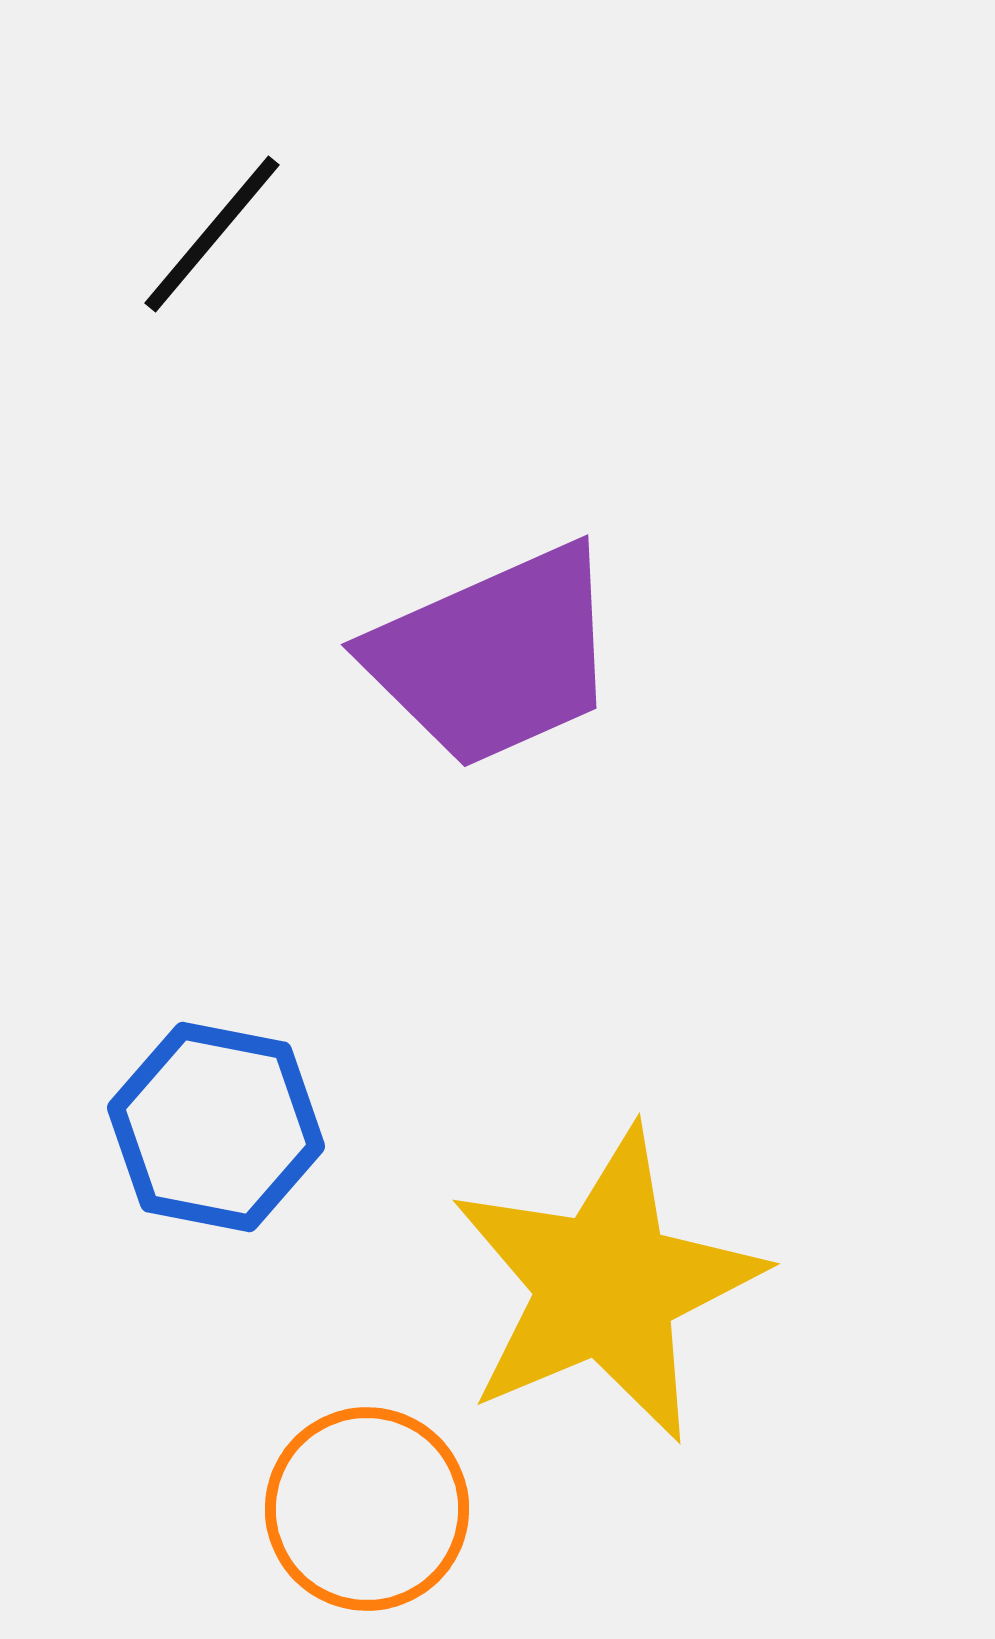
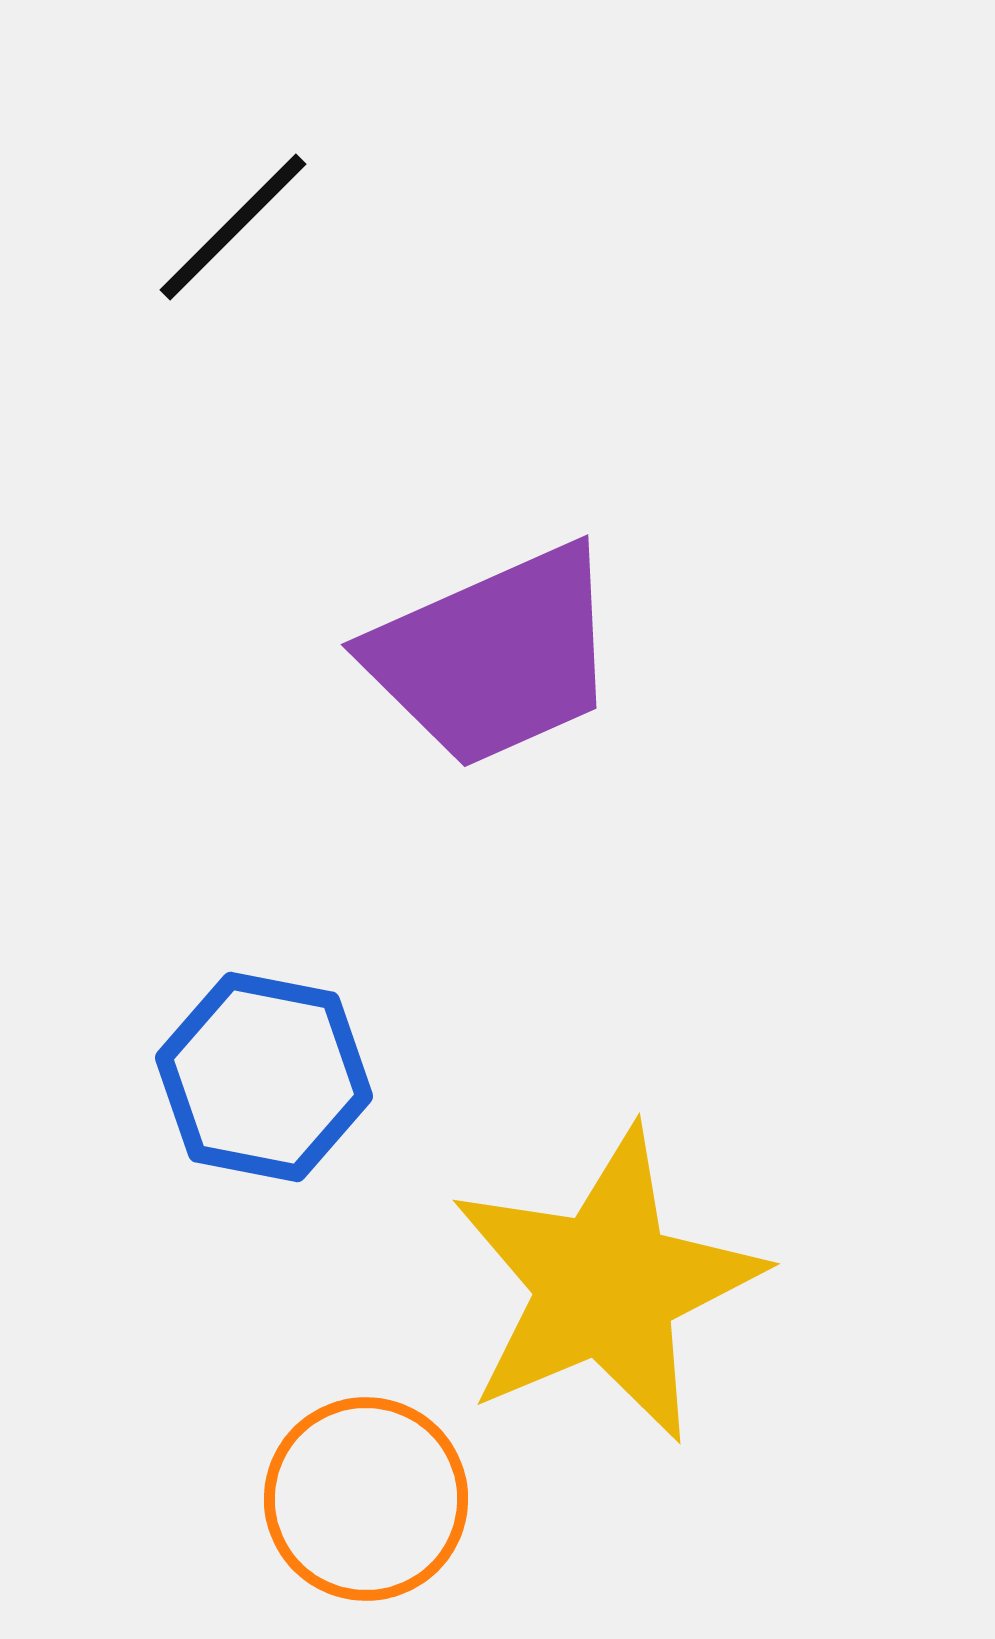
black line: moved 21 px right, 7 px up; rotated 5 degrees clockwise
blue hexagon: moved 48 px right, 50 px up
orange circle: moved 1 px left, 10 px up
